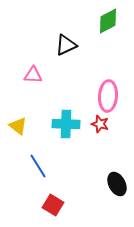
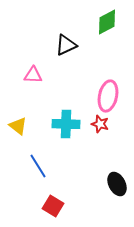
green diamond: moved 1 px left, 1 px down
pink ellipse: rotated 8 degrees clockwise
red square: moved 1 px down
